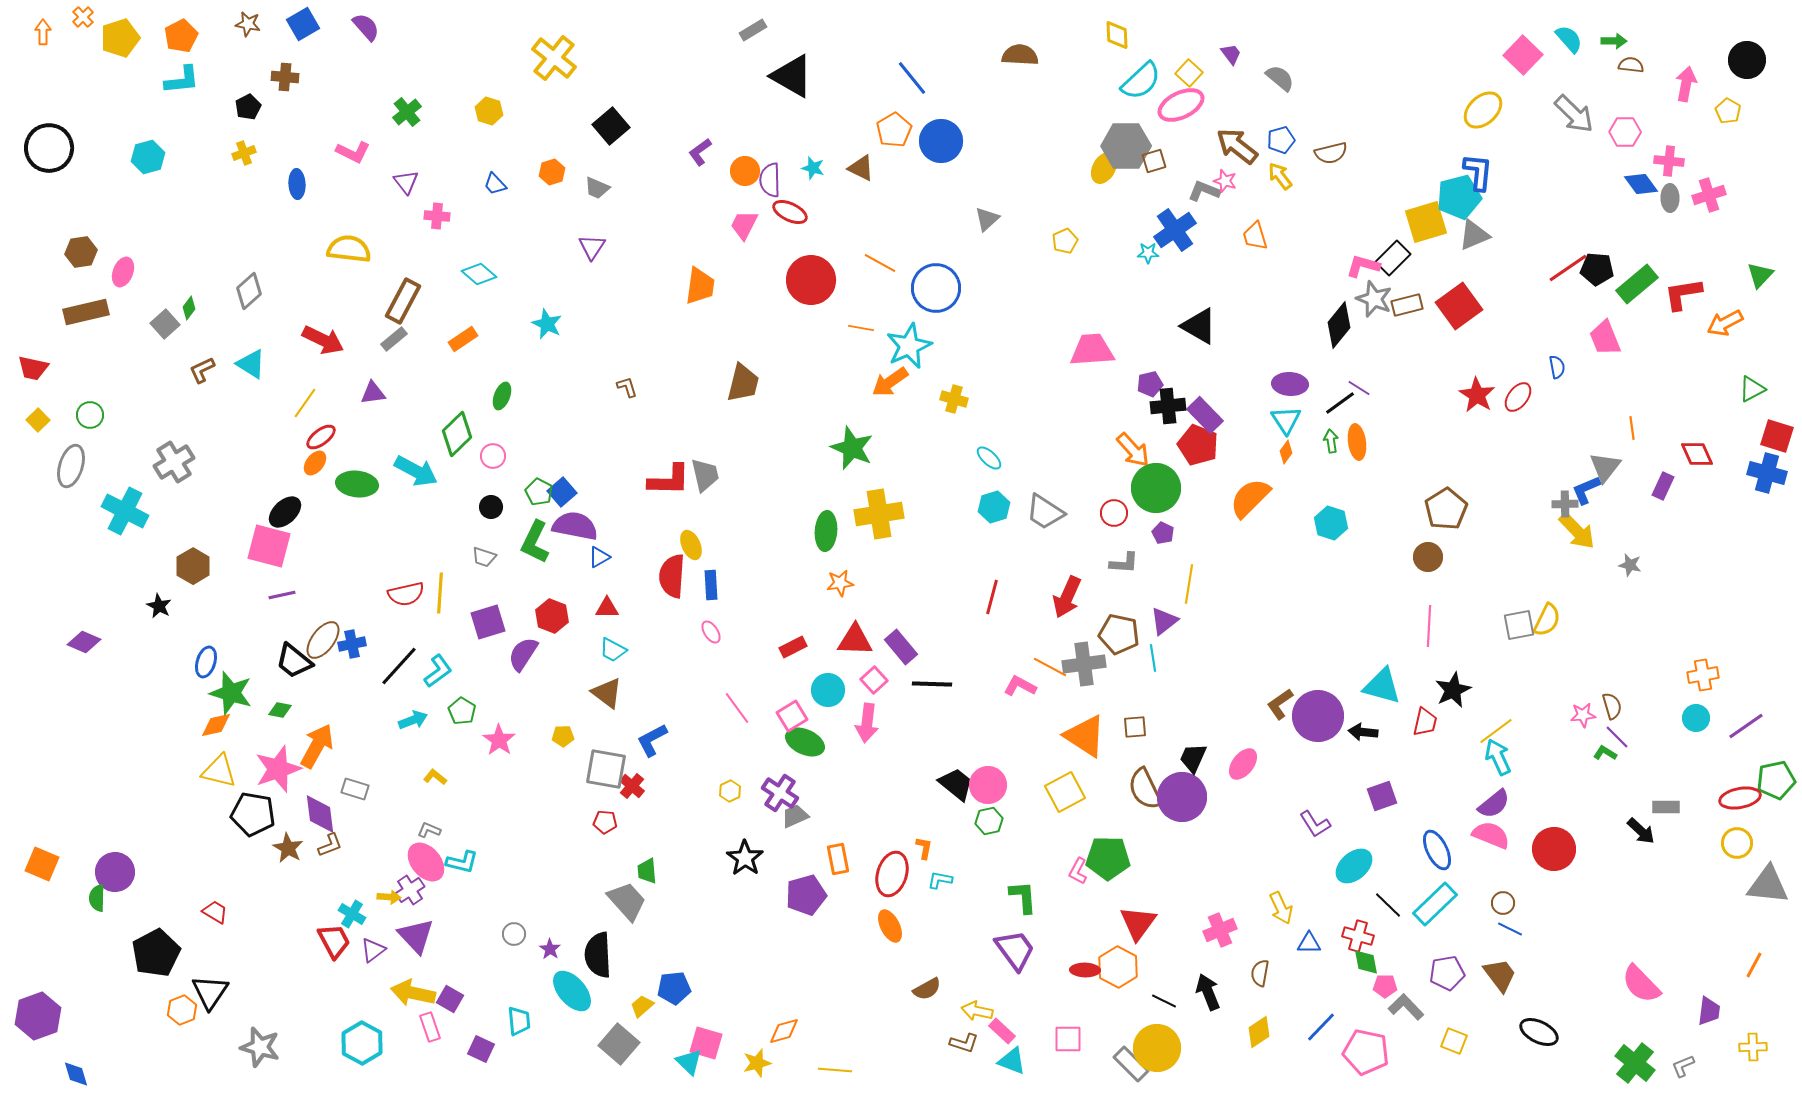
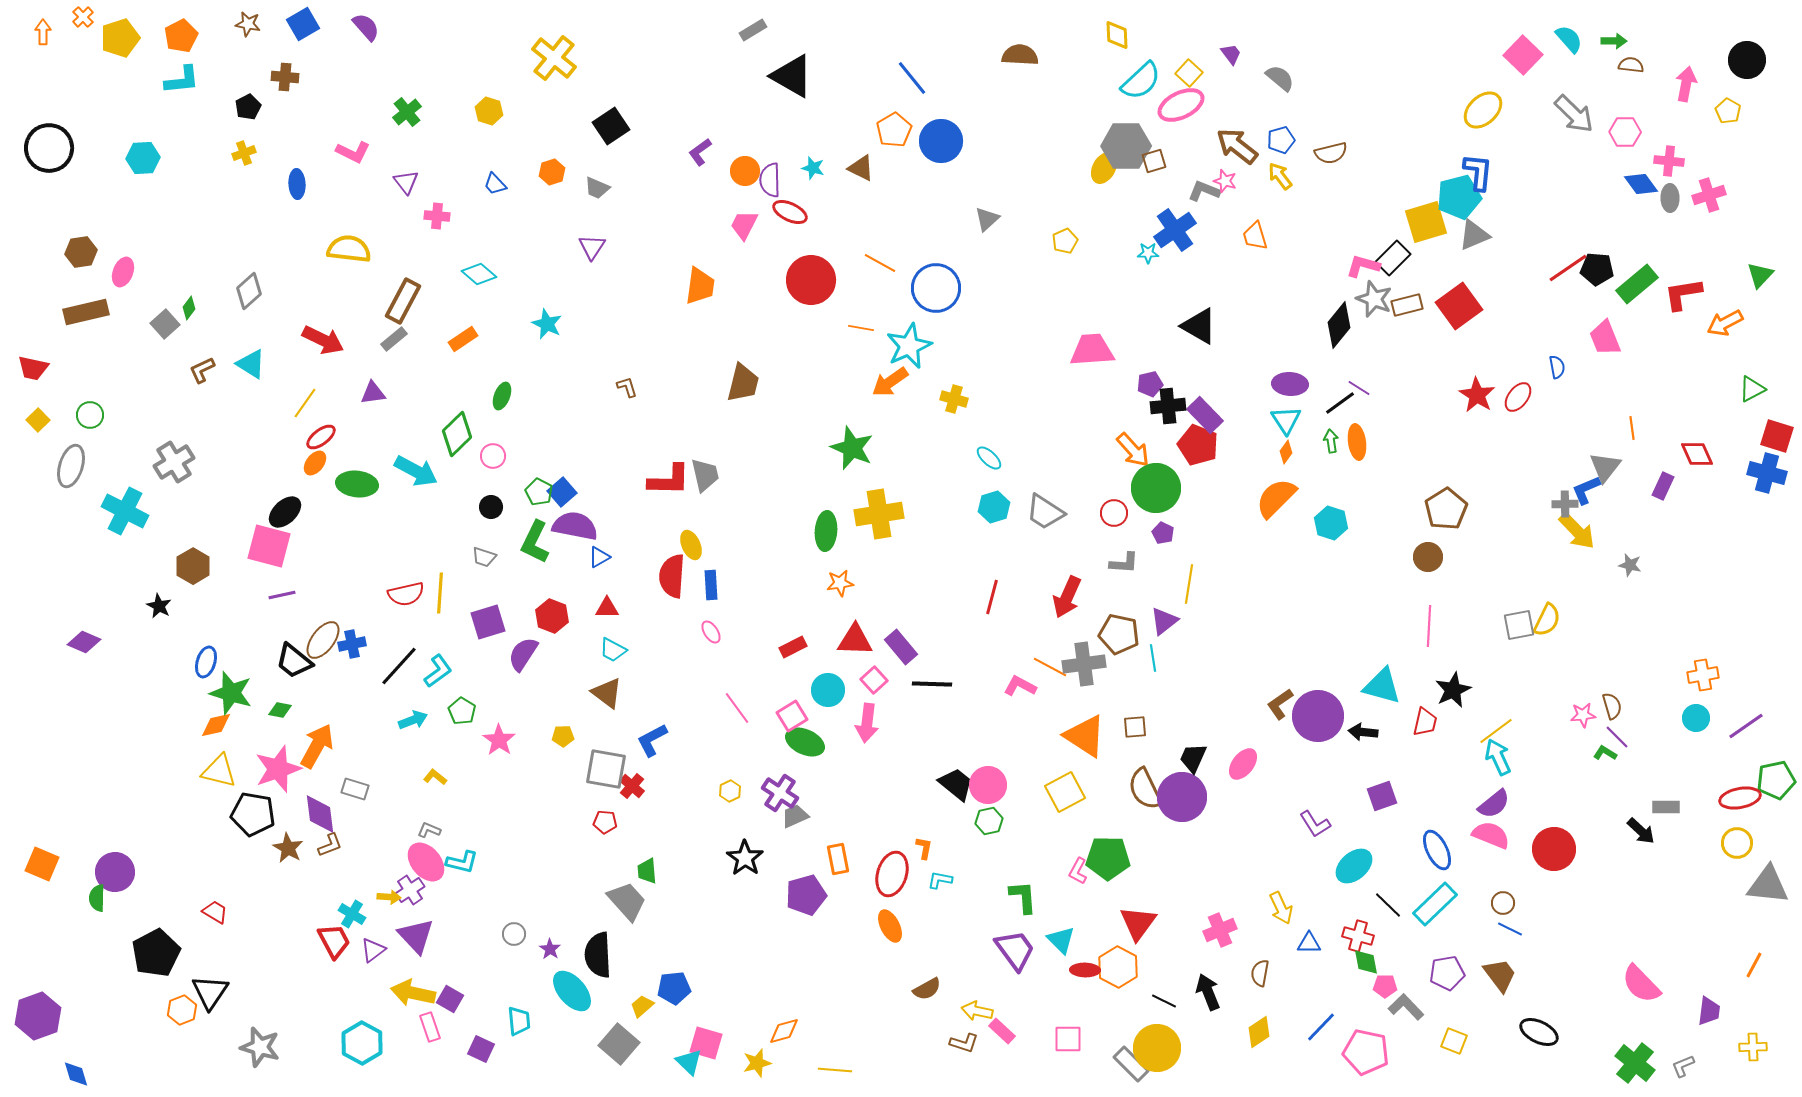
black square at (611, 126): rotated 6 degrees clockwise
cyan hexagon at (148, 157): moved 5 px left, 1 px down; rotated 12 degrees clockwise
orange semicircle at (1250, 498): moved 26 px right
cyan triangle at (1012, 1061): moved 49 px right, 121 px up; rotated 24 degrees clockwise
